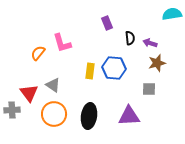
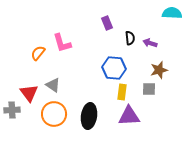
cyan semicircle: moved 1 px up; rotated 12 degrees clockwise
brown star: moved 2 px right, 7 px down
yellow rectangle: moved 32 px right, 21 px down
